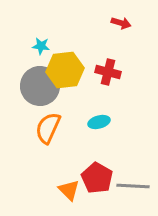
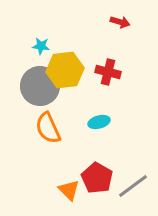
red arrow: moved 1 px left, 1 px up
orange semicircle: rotated 48 degrees counterclockwise
gray line: rotated 40 degrees counterclockwise
